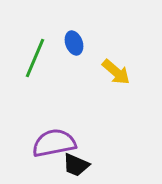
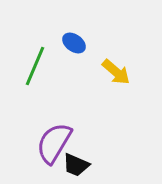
blue ellipse: rotated 35 degrees counterclockwise
green line: moved 8 px down
purple semicircle: rotated 48 degrees counterclockwise
